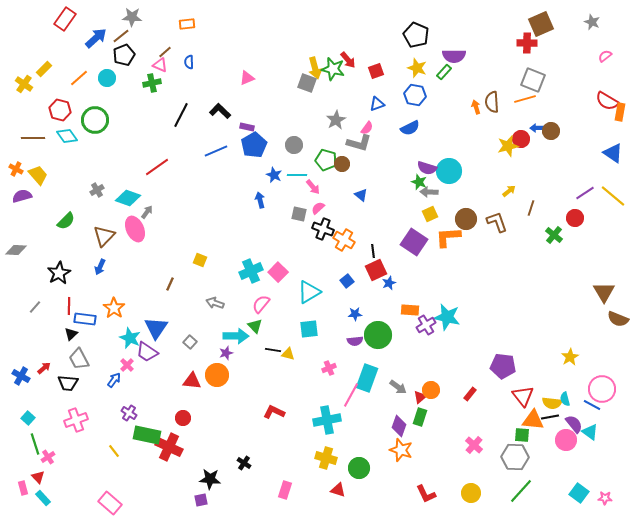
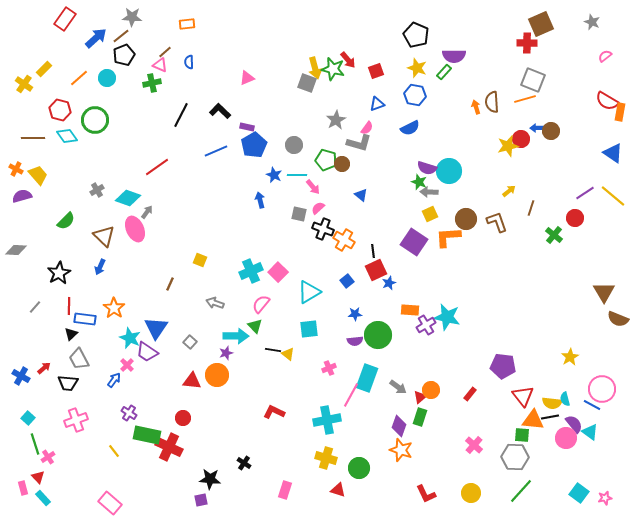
brown triangle at (104, 236): rotated 30 degrees counterclockwise
yellow triangle at (288, 354): rotated 24 degrees clockwise
pink circle at (566, 440): moved 2 px up
pink star at (605, 498): rotated 16 degrees counterclockwise
